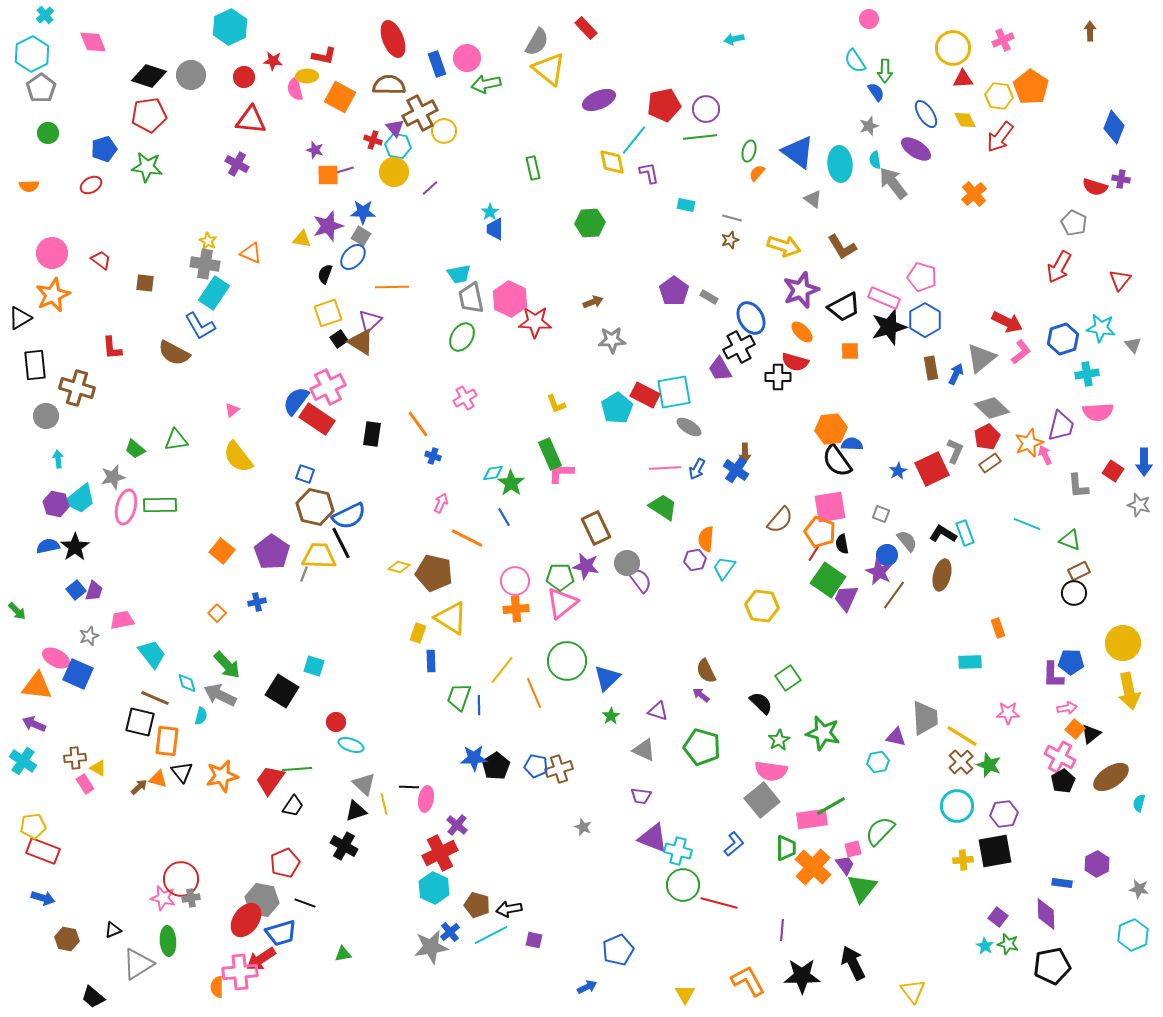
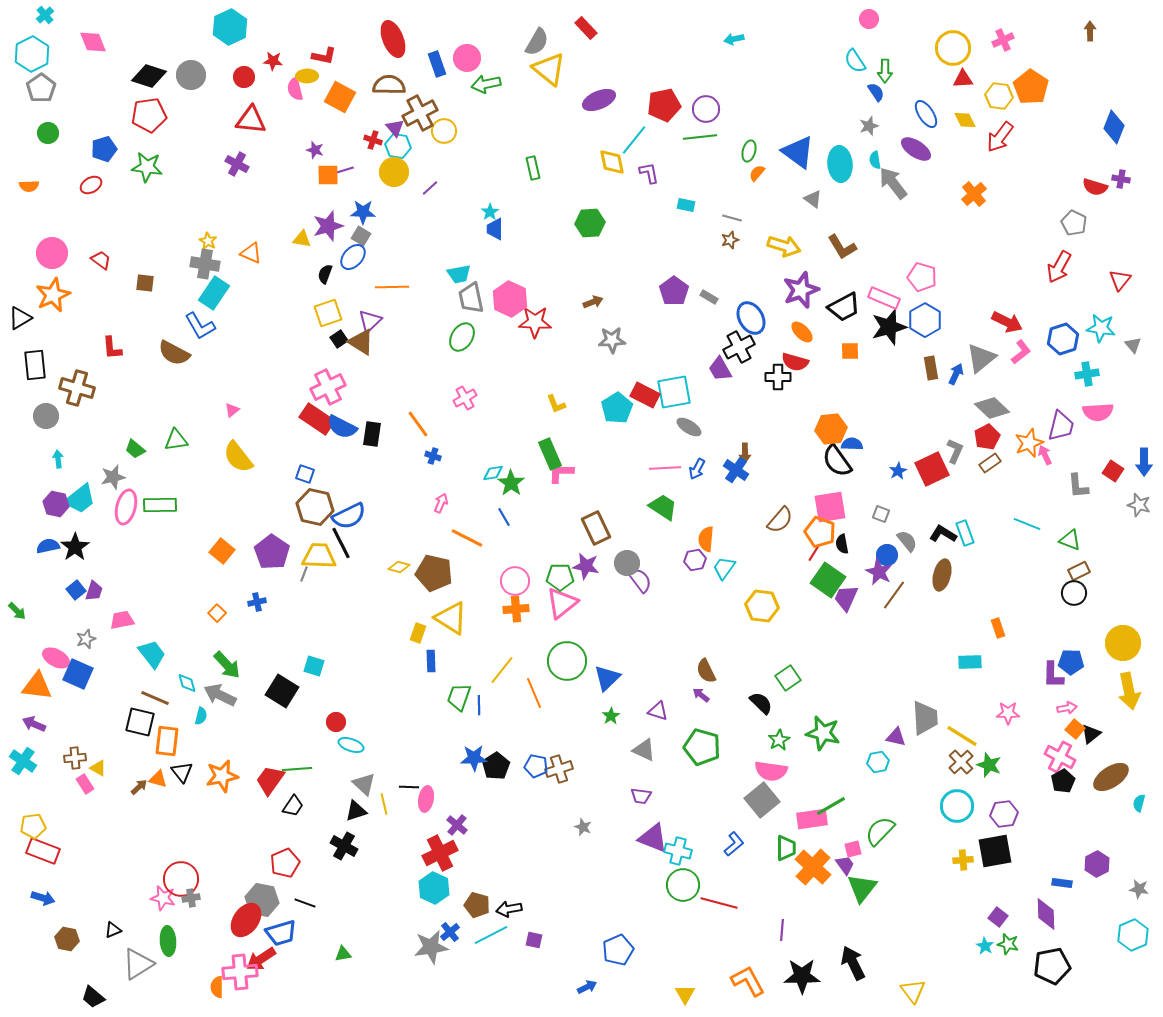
blue semicircle at (296, 401): moved 46 px right, 26 px down; rotated 100 degrees counterclockwise
gray star at (89, 636): moved 3 px left, 3 px down
